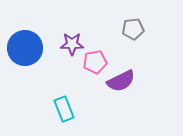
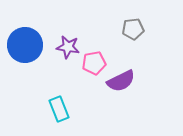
purple star: moved 4 px left, 3 px down; rotated 10 degrees clockwise
blue circle: moved 3 px up
pink pentagon: moved 1 px left, 1 px down
cyan rectangle: moved 5 px left
